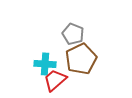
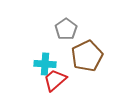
gray pentagon: moved 7 px left, 5 px up; rotated 15 degrees clockwise
brown pentagon: moved 6 px right, 3 px up
